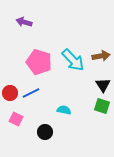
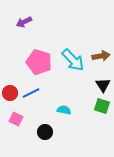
purple arrow: rotated 42 degrees counterclockwise
